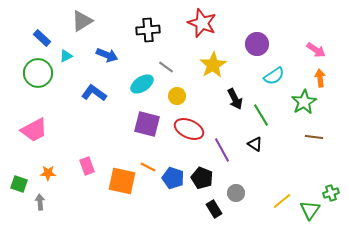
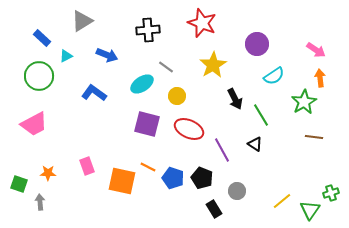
green circle: moved 1 px right, 3 px down
pink trapezoid: moved 6 px up
gray circle: moved 1 px right, 2 px up
